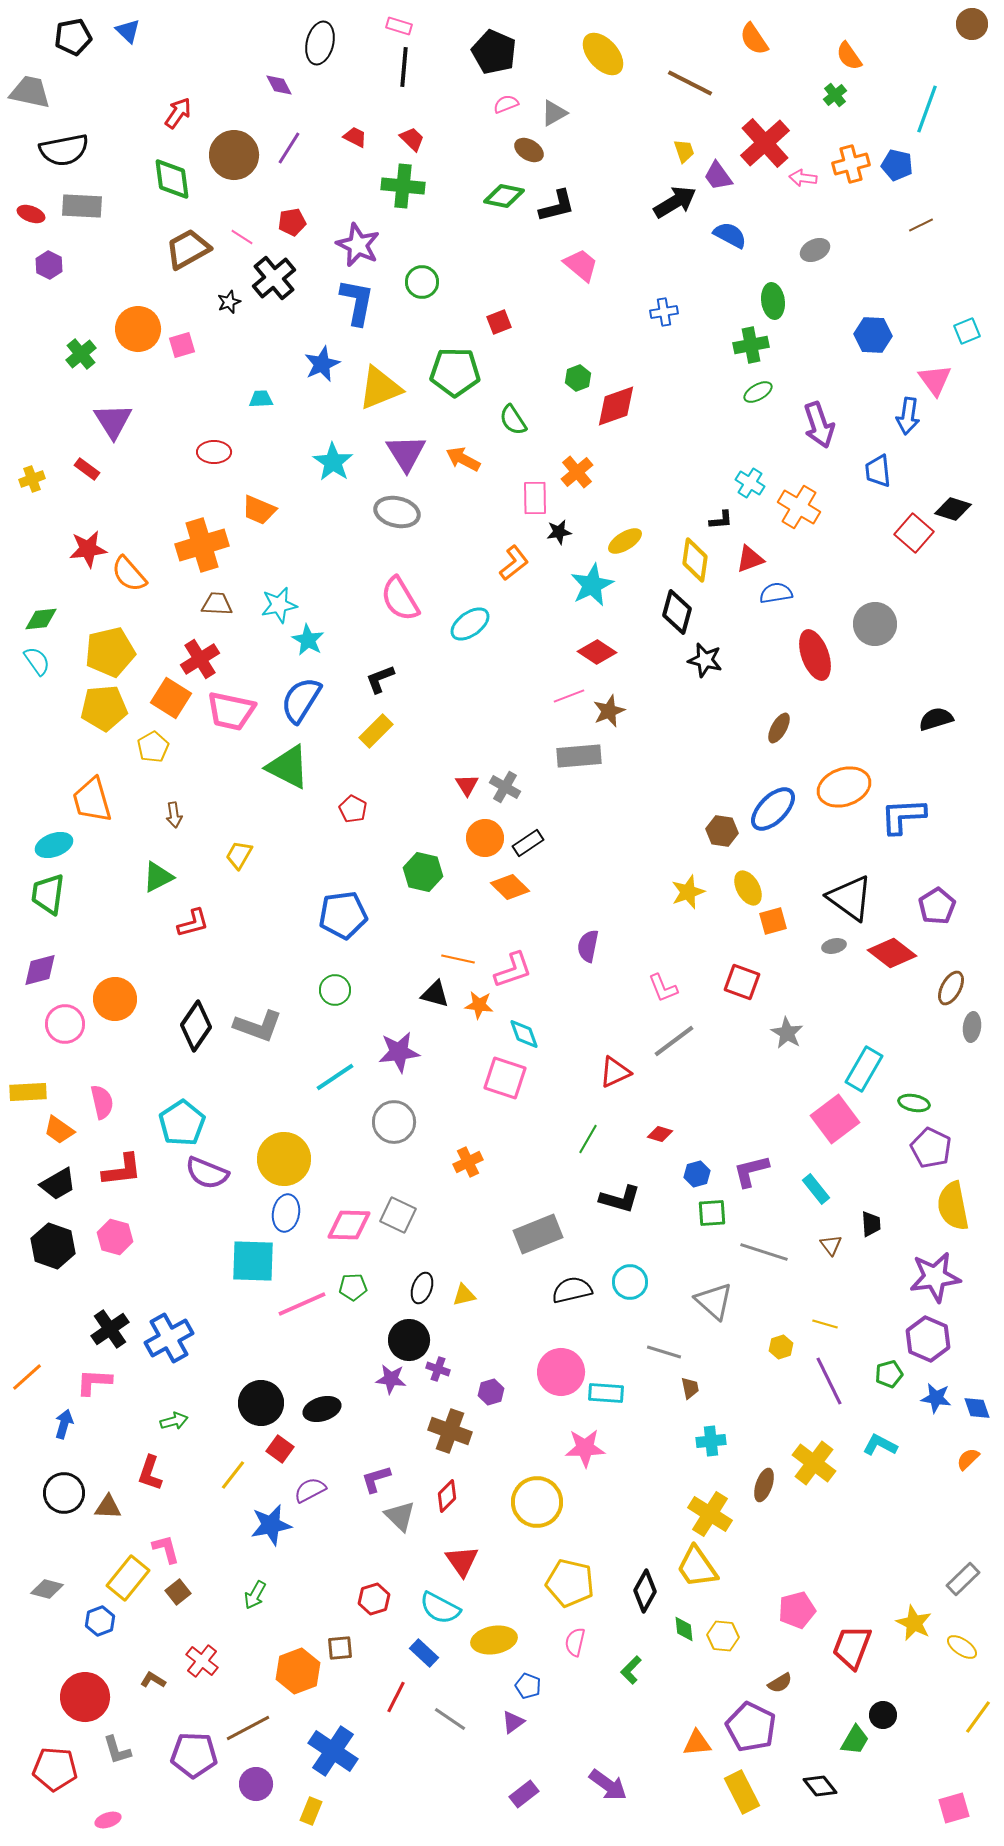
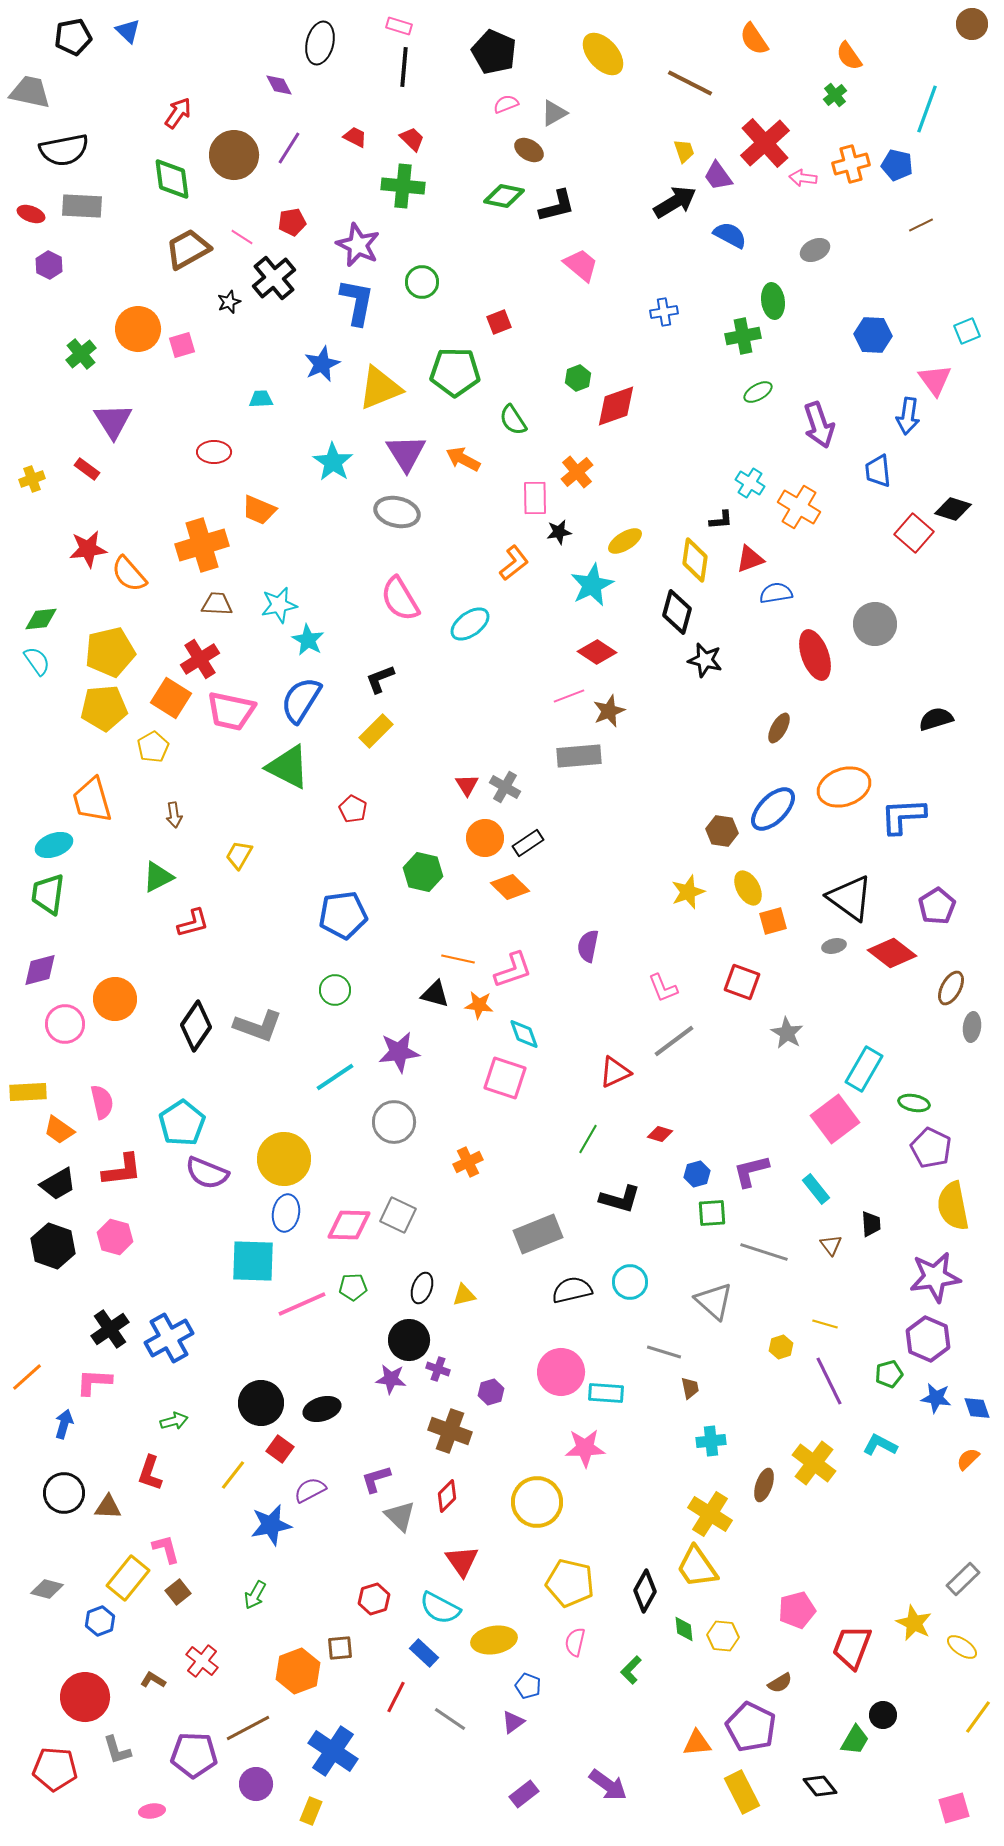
green cross at (751, 345): moved 8 px left, 9 px up
pink ellipse at (108, 1820): moved 44 px right, 9 px up; rotated 10 degrees clockwise
